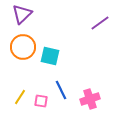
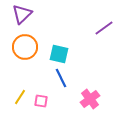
purple line: moved 4 px right, 5 px down
orange circle: moved 2 px right
cyan square: moved 9 px right, 2 px up
blue line: moved 12 px up
pink cross: rotated 18 degrees counterclockwise
